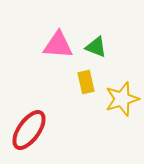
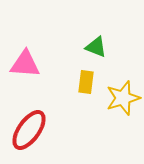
pink triangle: moved 33 px left, 19 px down
yellow rectangle: rotated 20 degrees clockwise
yellow star: moved 1 px right, 1 px up
